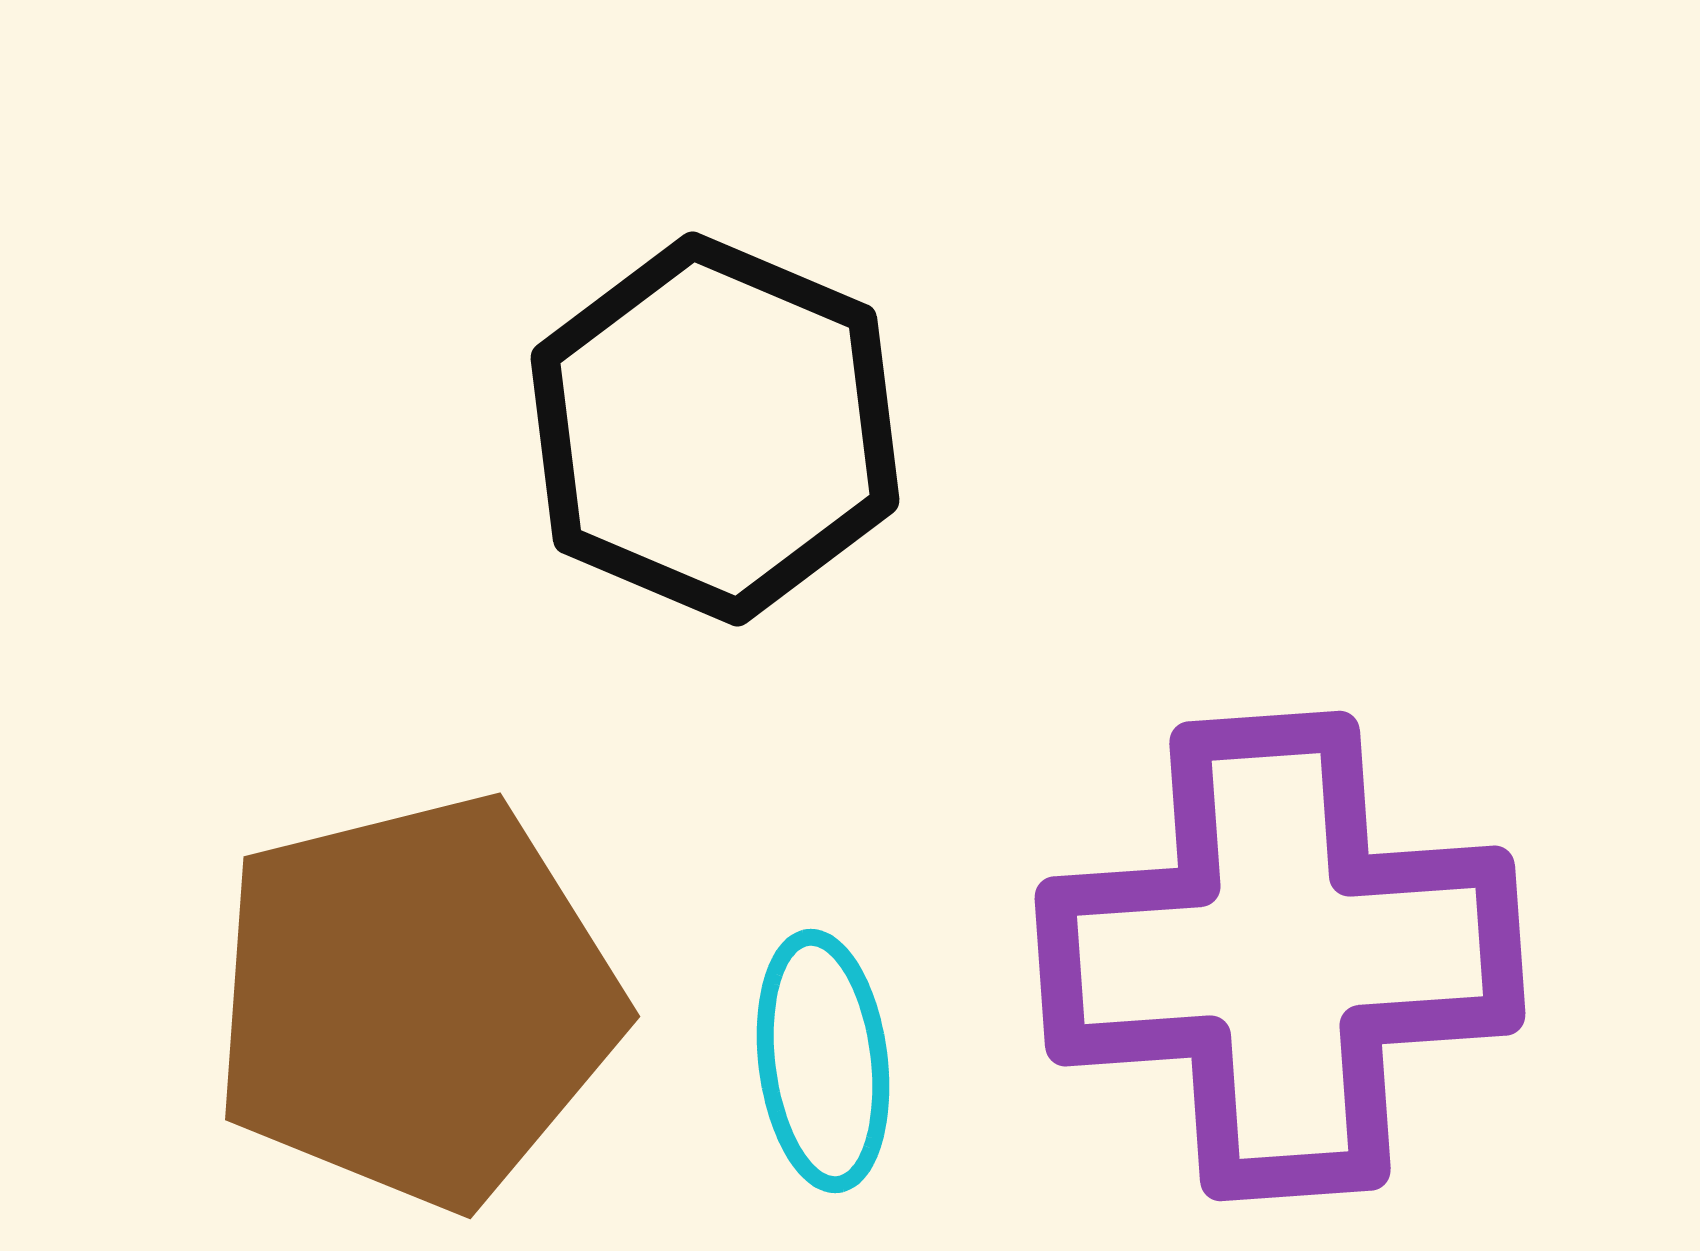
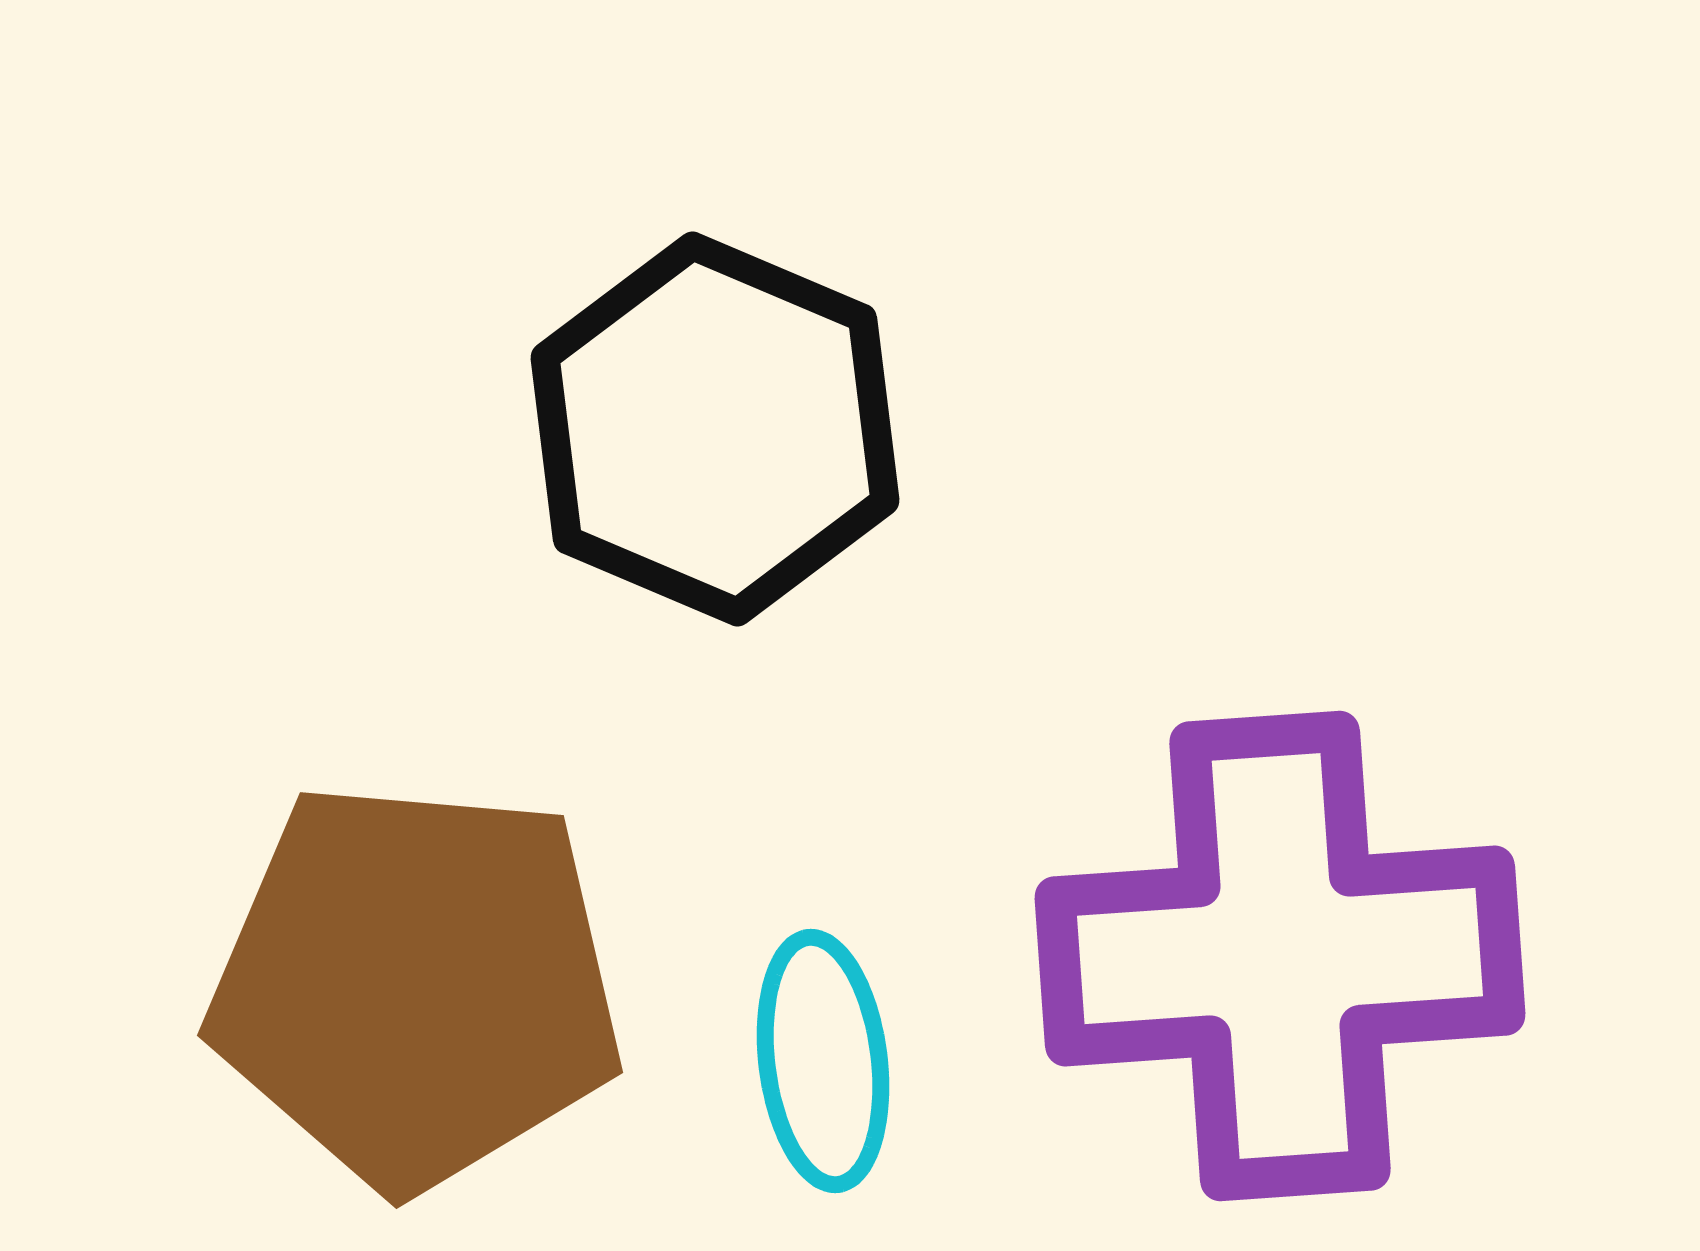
brown pentagon: moved 16 px up; rotated 19 degrees clockwise
